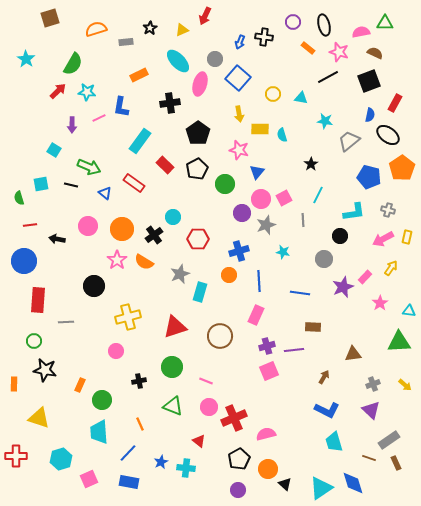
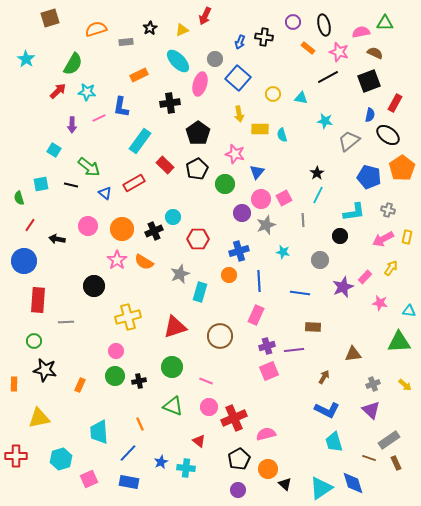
pink star at (239, 150): moved 4 px left, 4 px down
black star at (311, 164): moved 6 px right, 9 px down
green arrow at (89, 167): rotated 15 degrees clockwise
red rectangle at (134, 183): rotated 65 degrees counterclockwise
red line at (30, 225): rotated 48 degrees counterclockwise
black cross at (154, 235): moved 4 px up; rotated 12 degrees clockwise
gray circle at (324, 259): moved 4 px left, 1 px down
pink star at (380, 303): rotated 28 degrees counterclockwise
green circle at (102, 400): moved 13 px right, 24 px up
yellow triangle at (39, 418): rotated 30 degrees counterclockwise
